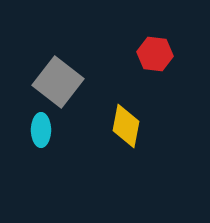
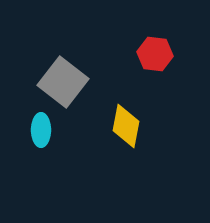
gray square: moved 5 px right
